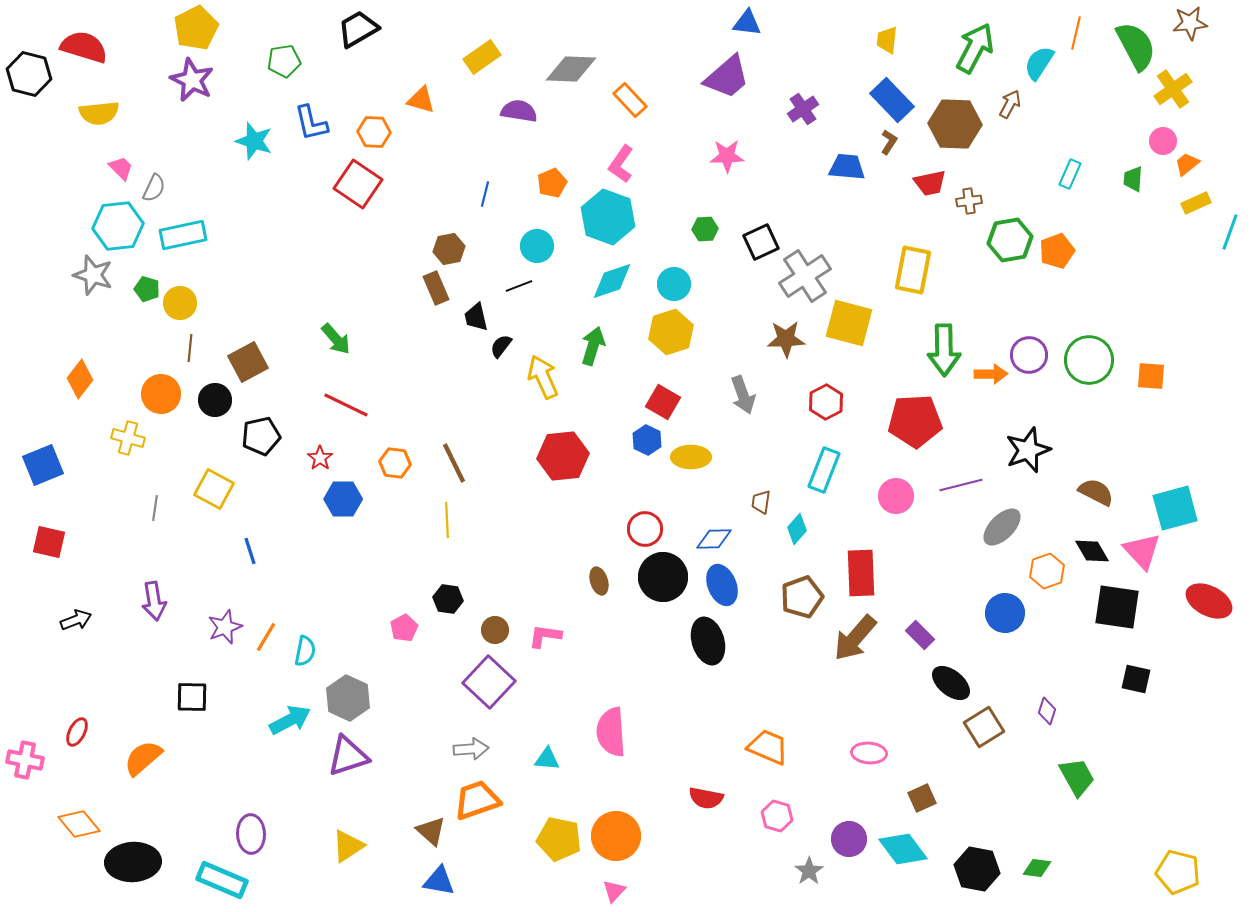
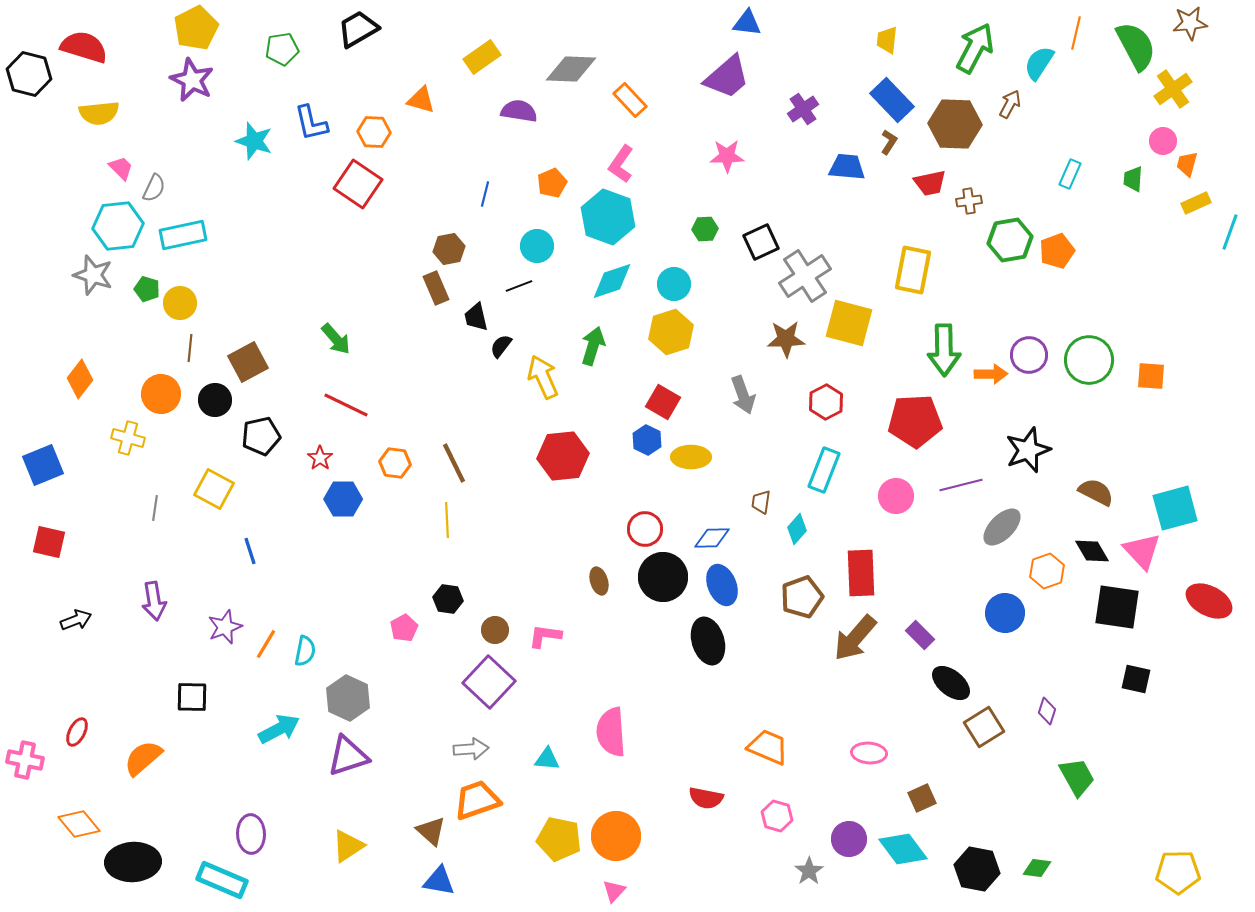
green pentagon at (284, 61): moved 2 px left, 12 px up
orange trapezoid at (1187, 164): rotated 36 degrees counterclockwise
blue diamond at (714, 539): moved 2 px left, 1 px up
orange line at (266, 637): moved 7 px down
cyan arrow at (290, 720): moved 11 px left, 9 px down
yellow pentagon at (1178, 872): rotated 15 degrees counterclockwise
